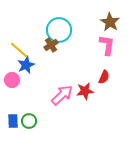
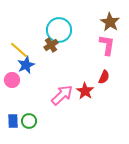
red star: rotated 30 degrees counterclockwise
